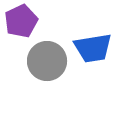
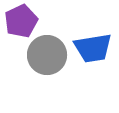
gray circle: moved 6 px up
